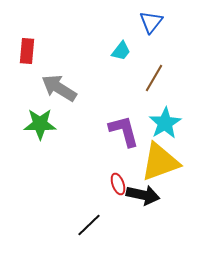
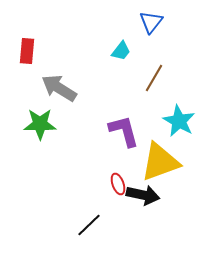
cyan star: moved 14 px right, 2 px up; rotated 12 degrees counterclockwise
